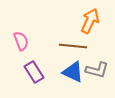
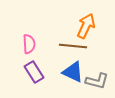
orange arrow: moved 4 px left, 5 px down
pink semicircle: moved 8 px right, 3 px down; rotated 18 degrees clockwise
gray L-shape: moved 11 px down
